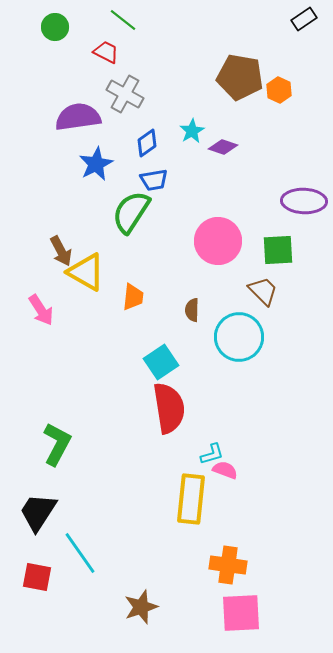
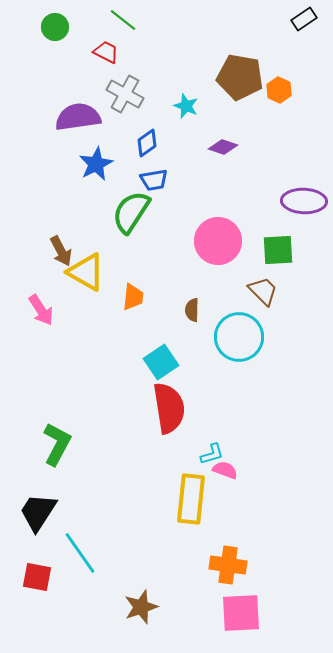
cyan star: moved 6 px left, 25 px up; rotated 20 degrees counterclockwise
